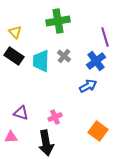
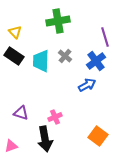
gray cross: moved 1 px right
blue arrow: moved 1 px left, 1 px up
orange square: moved 5 px down
pink triangle: moved 9 px down; rotated 16 degrees counterclockwise
black arrow: moved 1 px left, 4 px up
